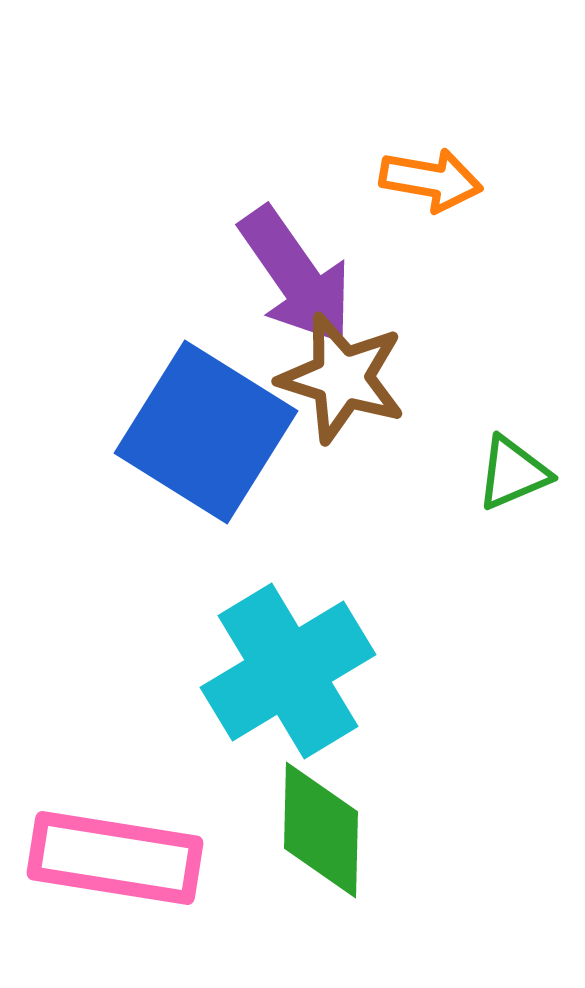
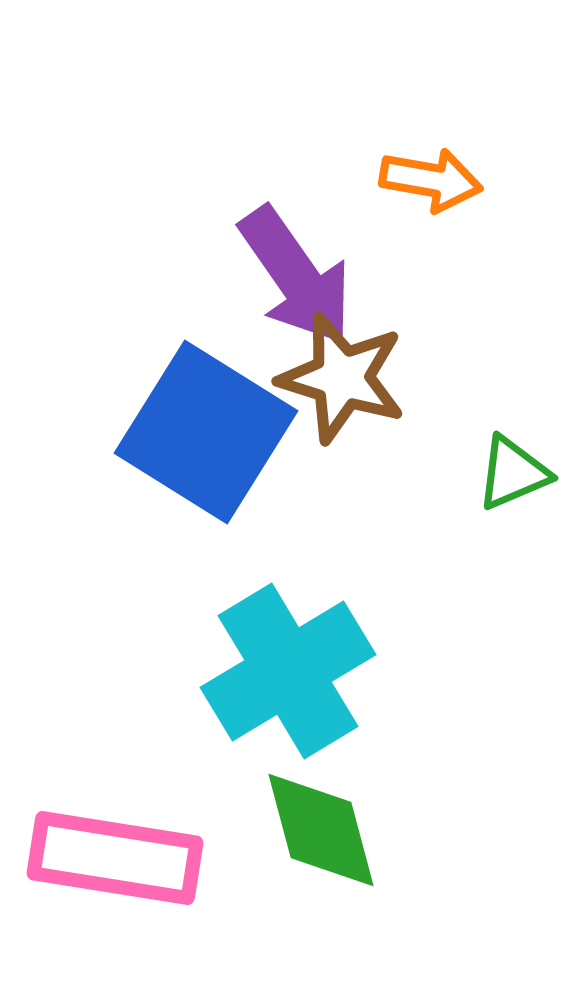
green diamond: rotated 16 degrees counterclockwise
